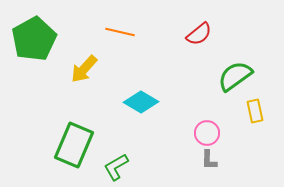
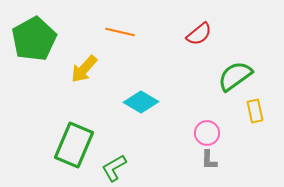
green L-shape: moved 2 px left, 1 px down
